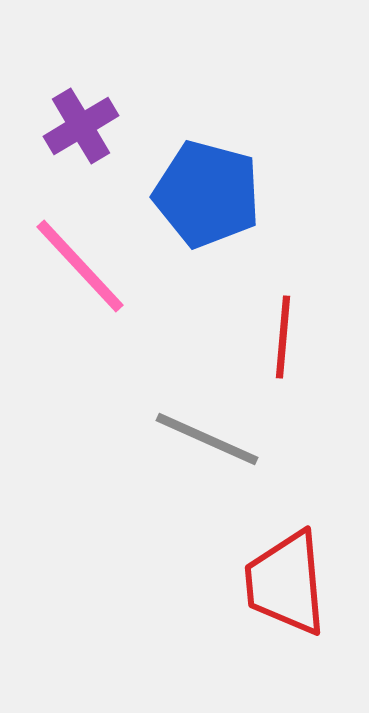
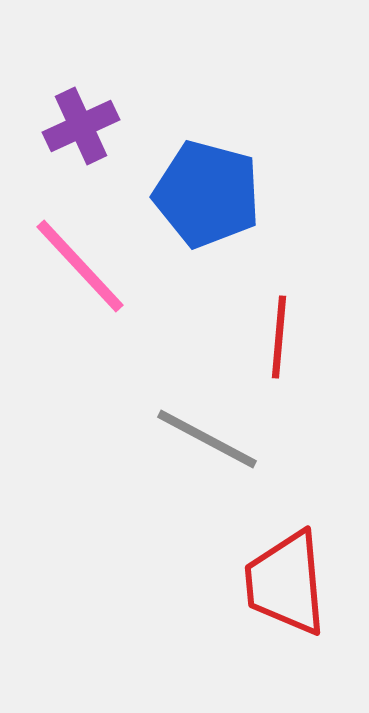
purple cross: rotated 6 degrees clockwise
red line: moved 4 px left
gray line: rotated 4 degrees clockwise
